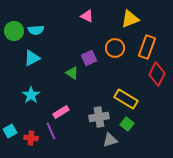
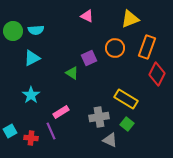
green circle: moved 1 px left
gray triangle: rotated 42 degrees clockwise
